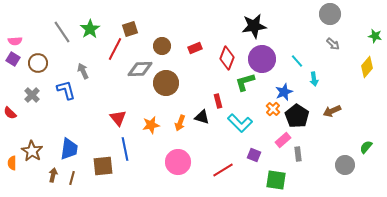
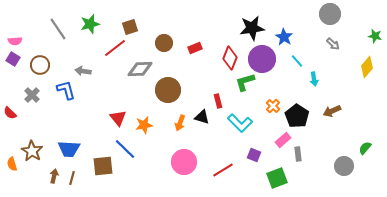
black star at (254, 26): moved 2 px left, 2 px down
green star at (90, 29): moved 5 px up; rotated 18 degrees clockwise
brown square at (130, 29): moved 2 px up
gray line at (62, 32): moved 4 px left, 3 px up
brown circle at (162, 46): moved 2 px right, 3 px up
red line at (115, 49): moved 1 px up; rotated 25 degrees clockwise
red diamond at (227, 58): moved 3 px right
brown circle at (38, 63): moved 2 px right, 2 px down
gray arrow at (83, 71): rotated 56 degrees counterclockwise
brown circle at (166, 83): moved 2 px right, 7 px down
blue star at (284, 92): moved 55 px up; rotated 18 degrees counterclockwise
orange cross at (273, 109): moved 3 px up
orange star at (151, 125): moved 7 px left
green semicircle at (366, 147): moved 1 px left, 1 px down
blue trapezoid at (69, 149): rotated 85 degrees clockwise
blue line at (125, 149): rotated 35 degrees counterclockwise
pink circle at (178, 162): moved 6 px right
orange semicircle at (12, 163): moved 1 px down; rotated 16 degrees counterclockwise
gray circle at (345, 165): moved 1 px left, 1 px down
brown arrow at (53, 175): moved 1 px right, 1 px down
green square at (276, 180): moved 1 px right, 2 px up; rotated 30 degrees counterclockwise
